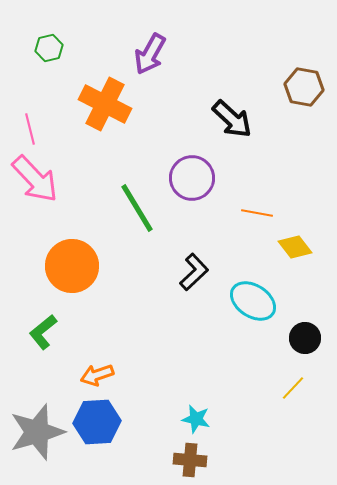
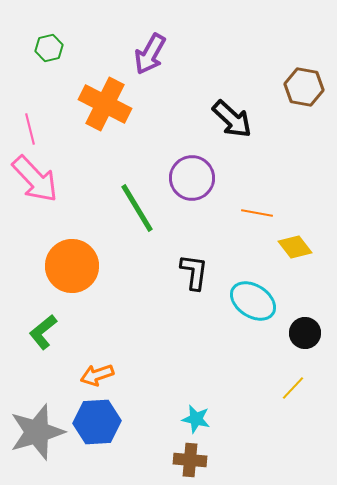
black L-shape: rotated 39 degrees counterclockwise
black circle: moved 5 px up
